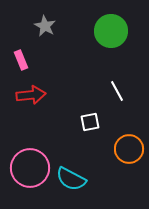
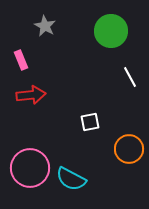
white line: moved 13 px right, 14 px up
